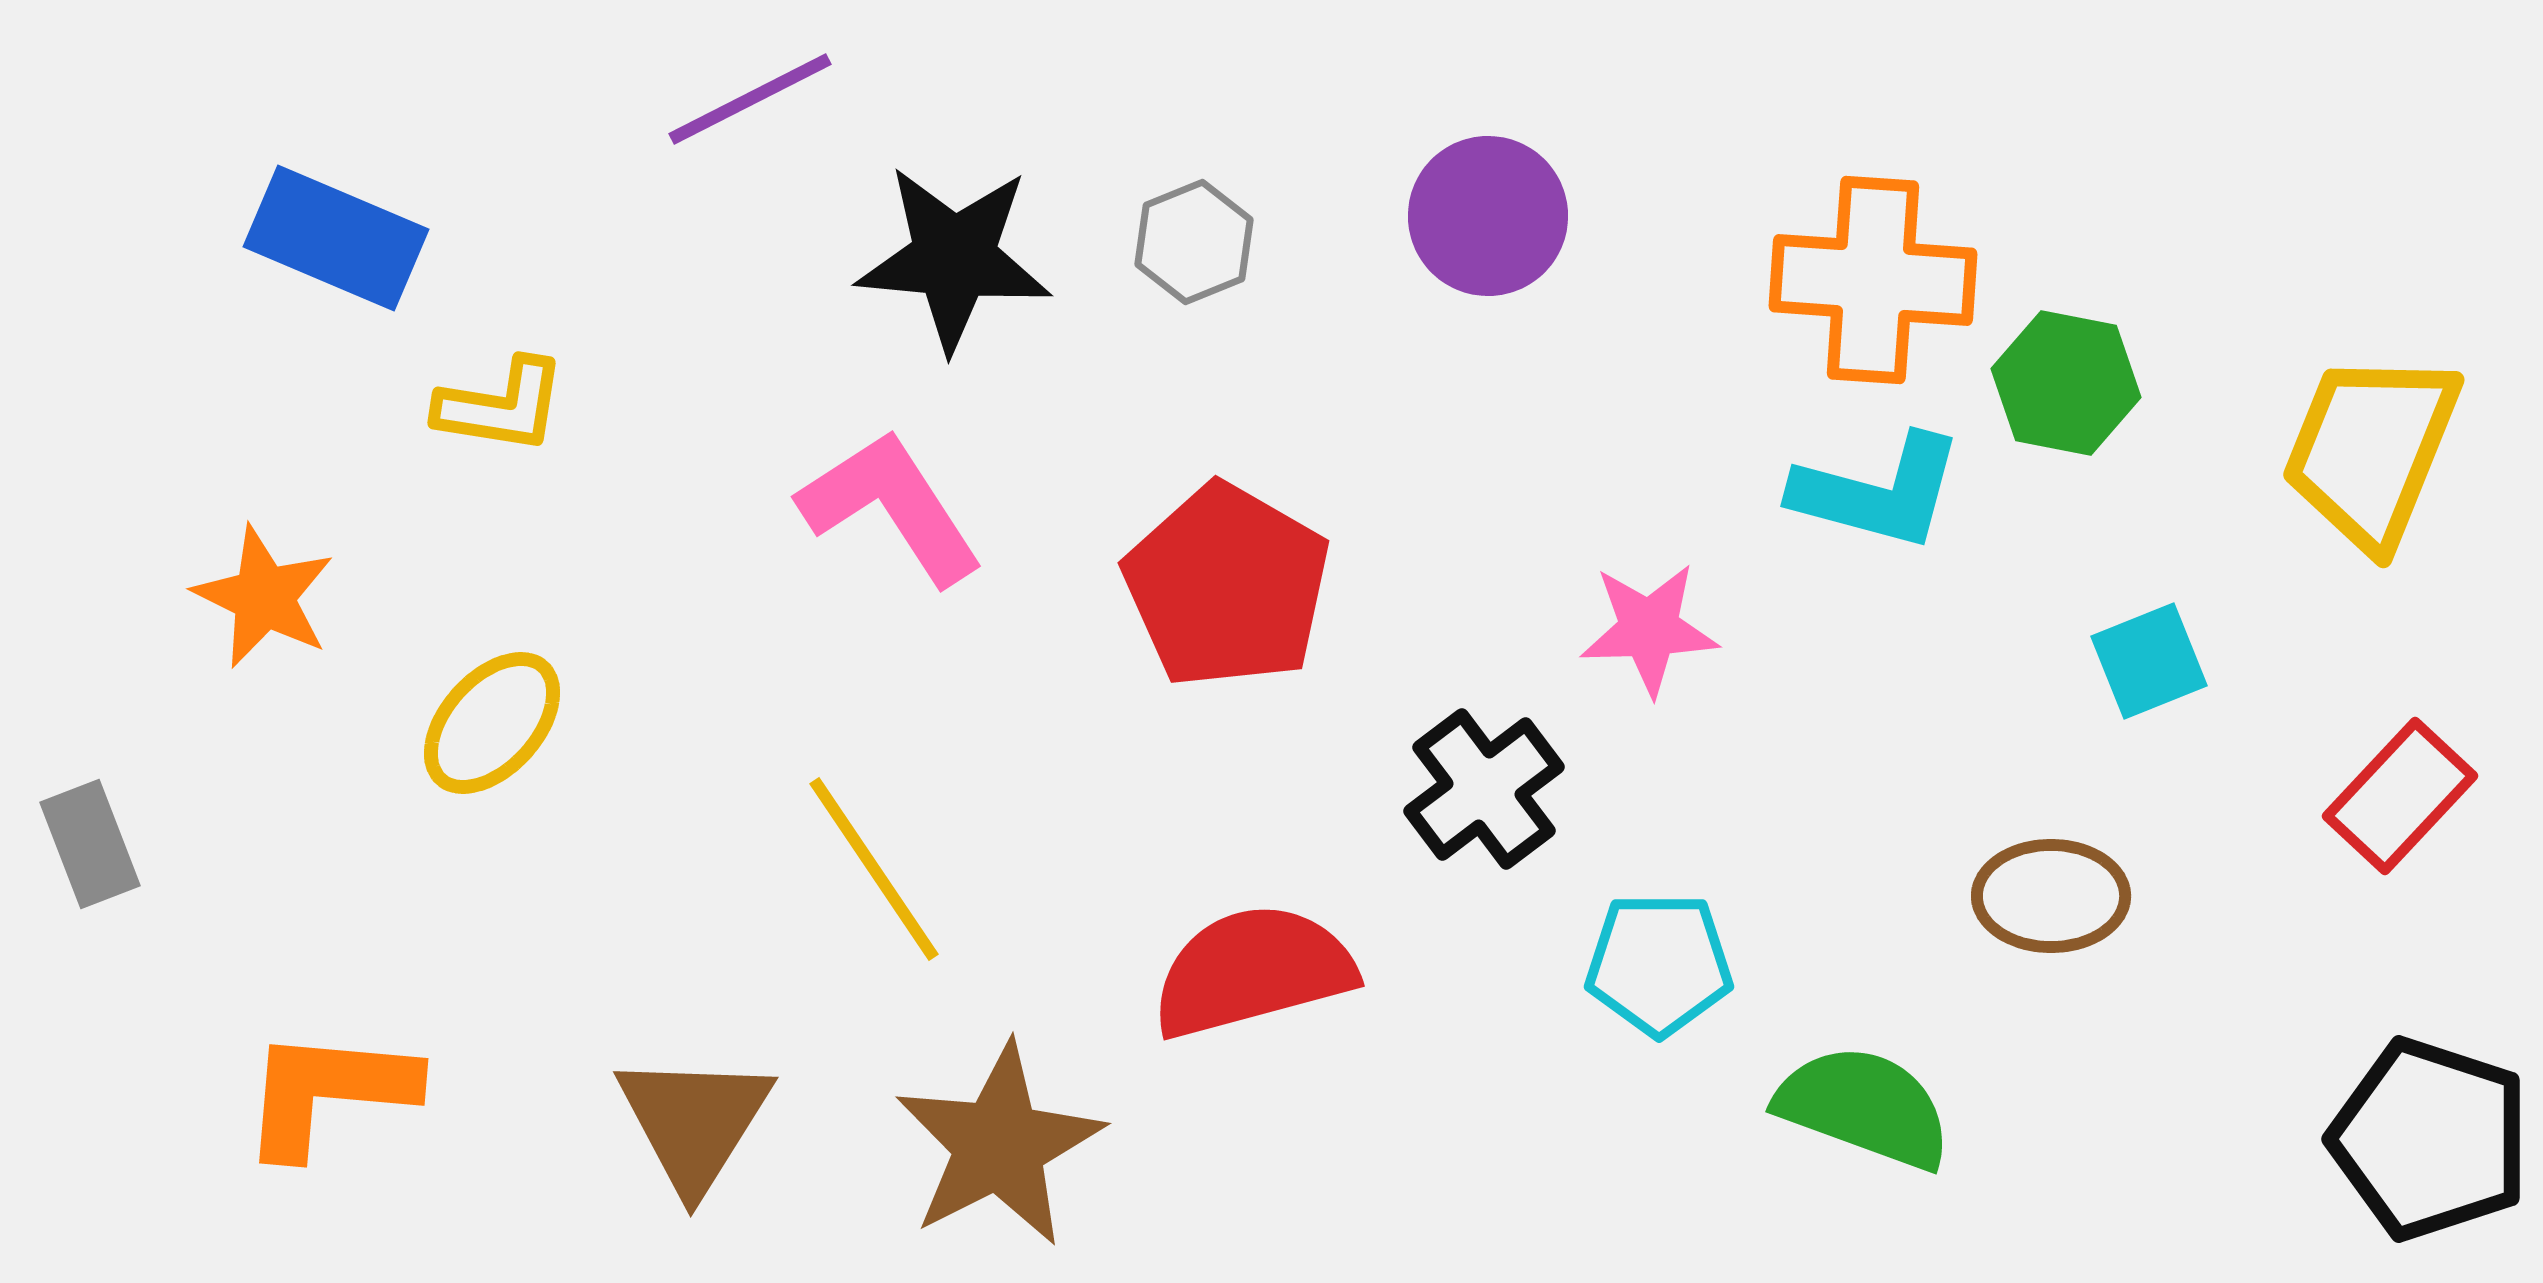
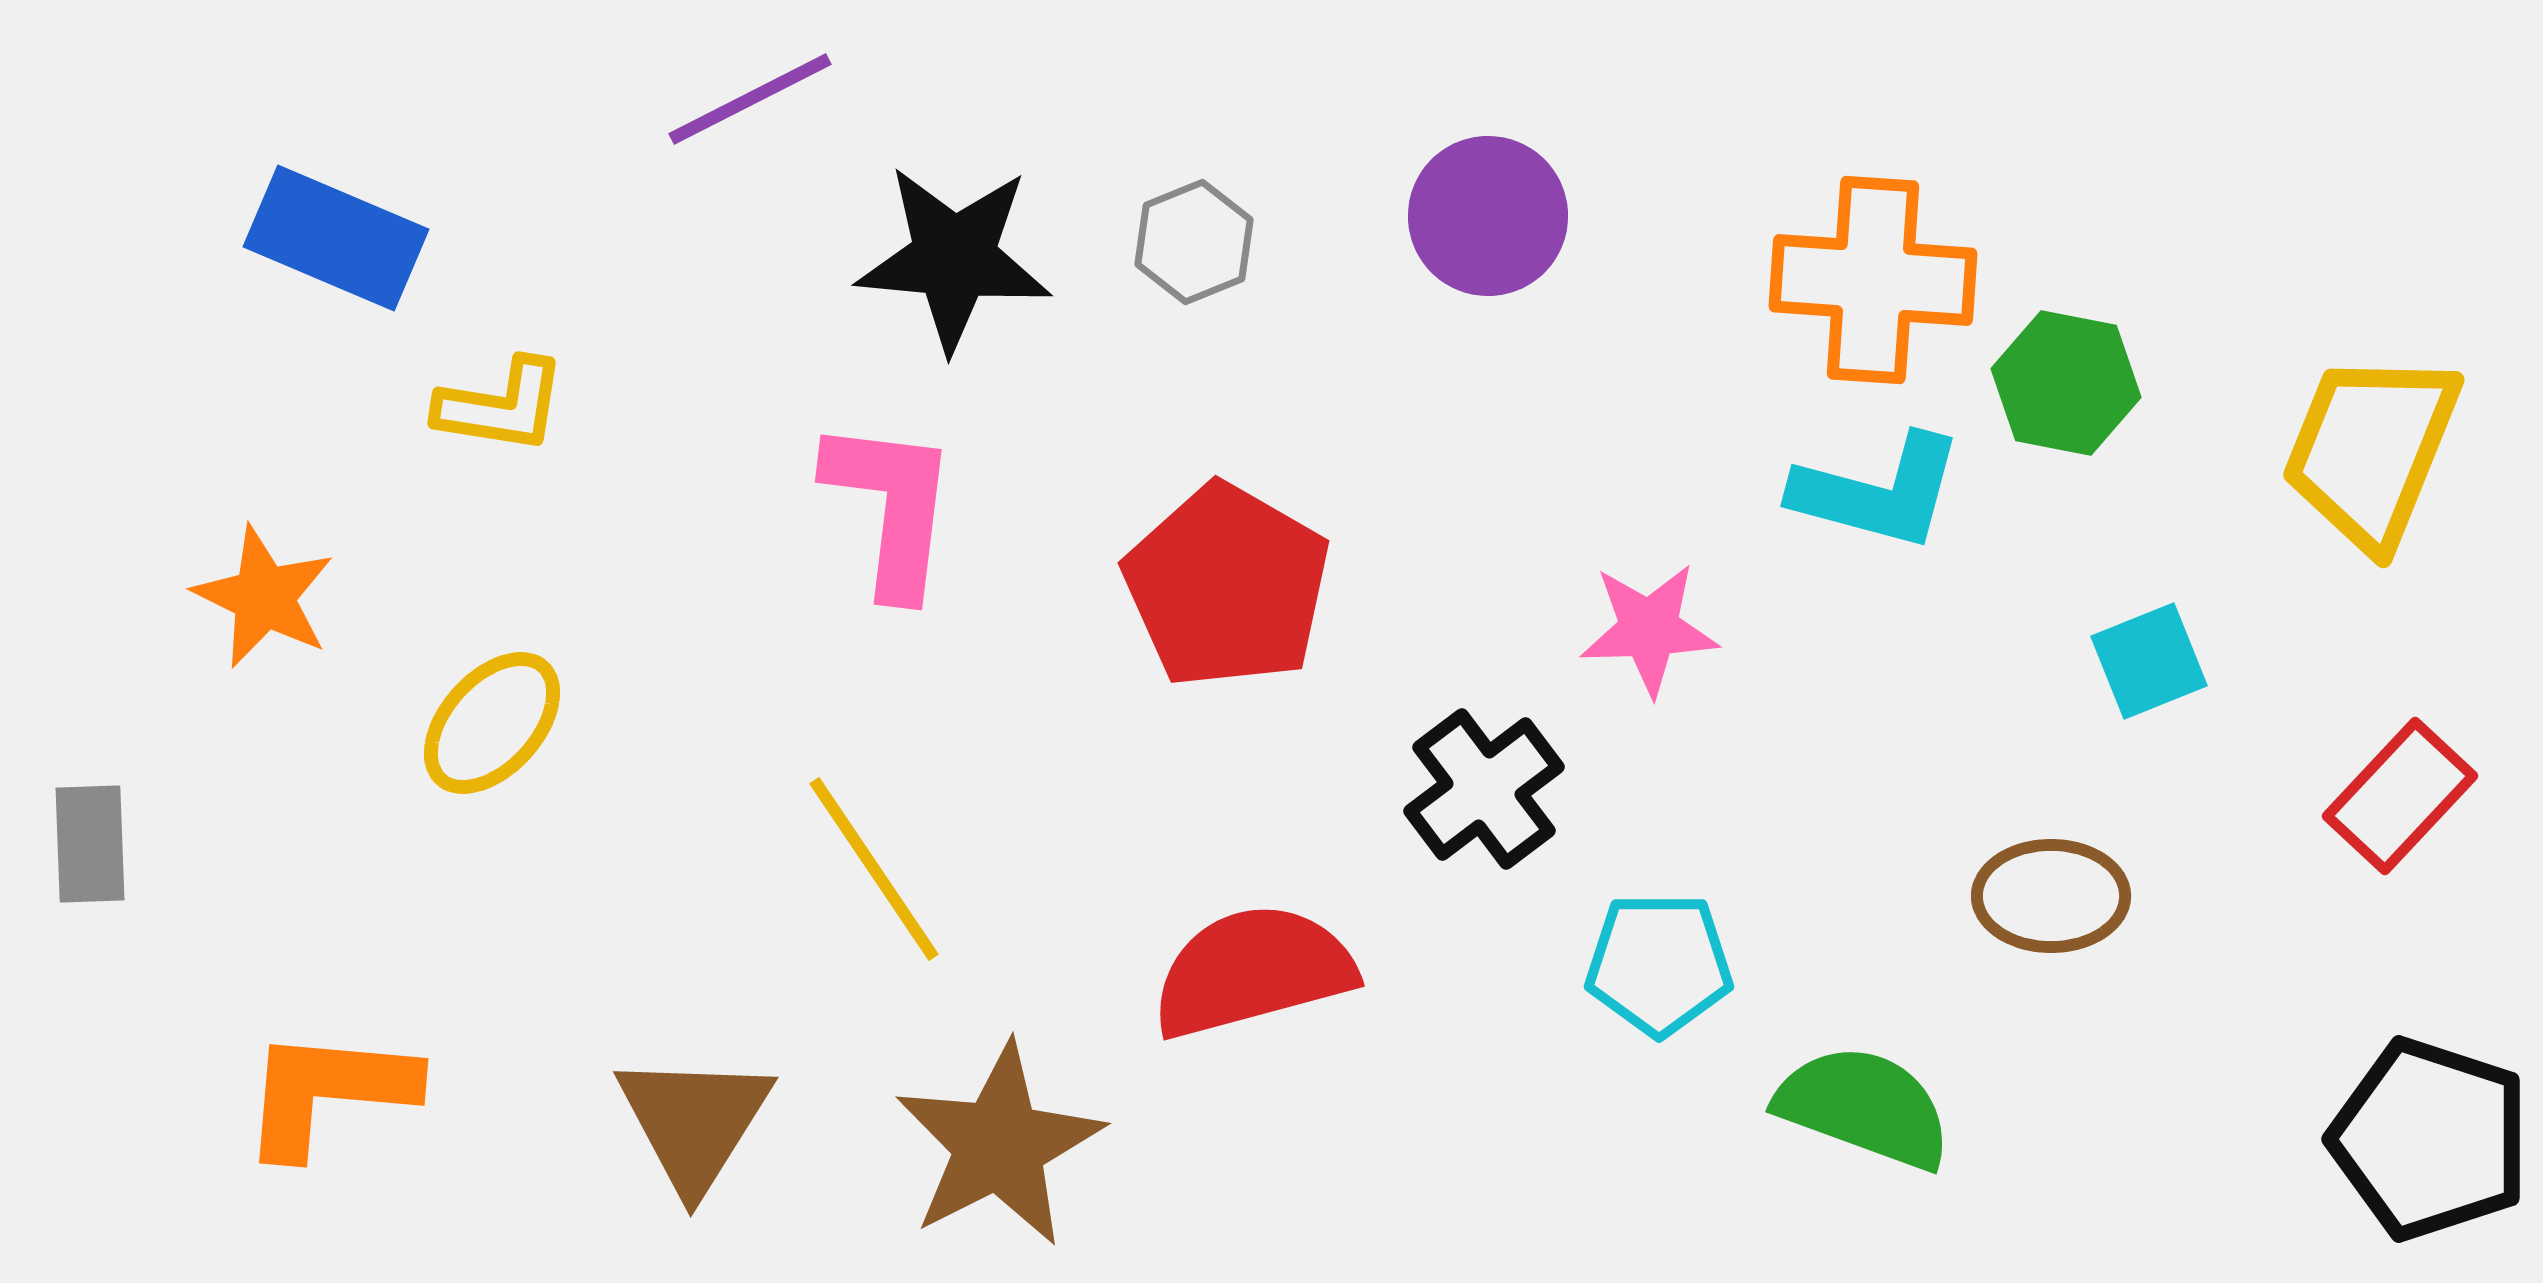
pink L-shape: rotated 40 degrees clockwise
gray rectangle: rotated 19 degrees clockwise
